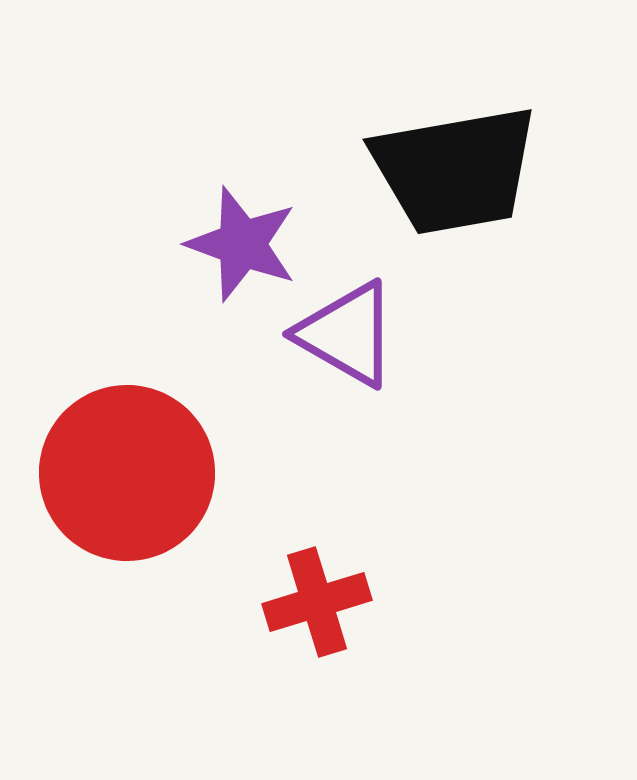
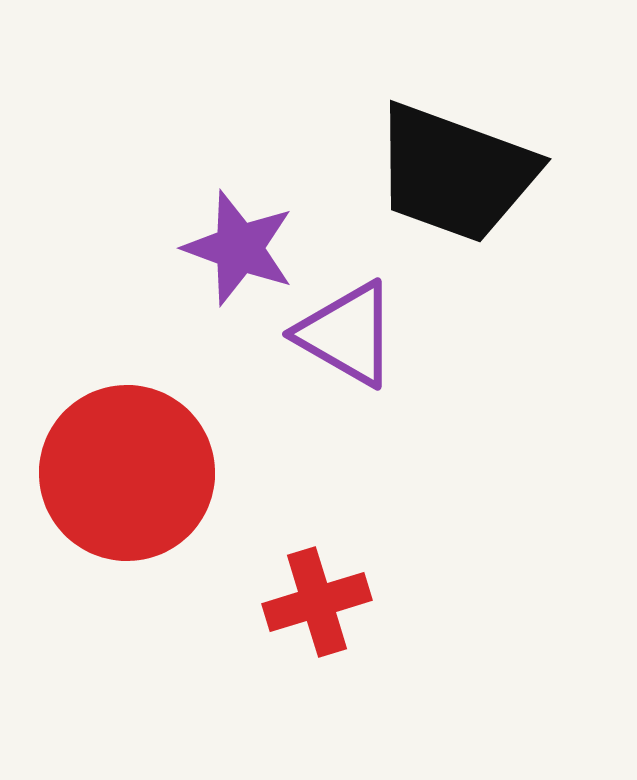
black trapezoid: moved 3 px down; rotated 30 degrees clockwise
purple star: moved 3 px left, 4 px down
